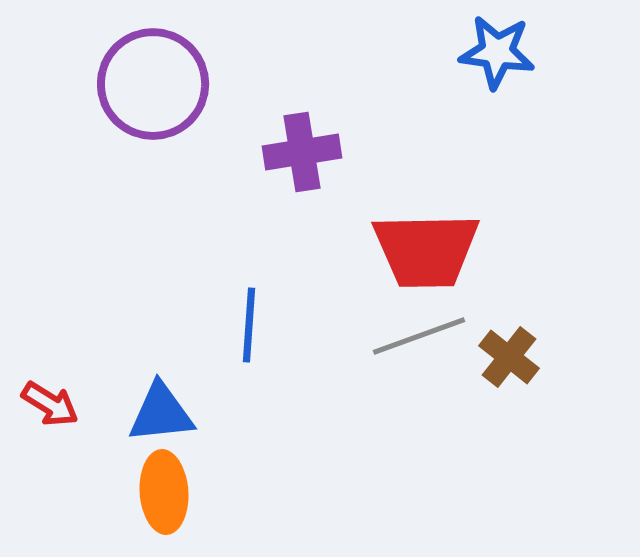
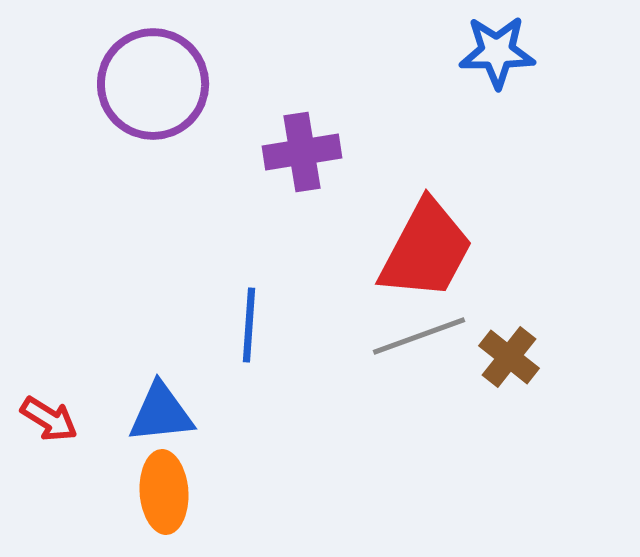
blue star: rotated 8 degrees counterclockwise
red trapezoid: rotated 61 degrees counterclockwise
red arrow: moved 1 px left, 15 px down
